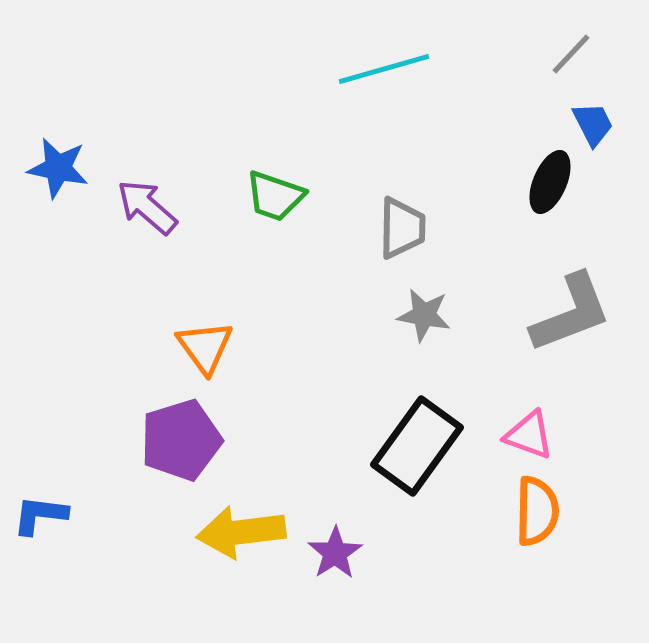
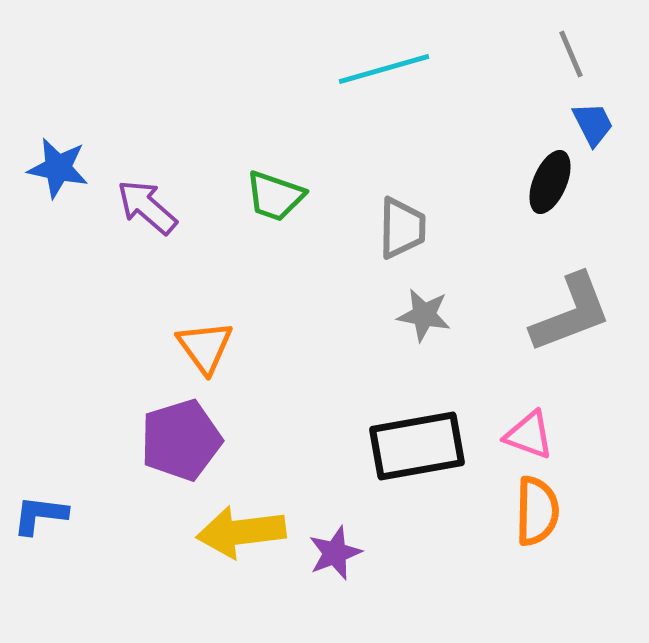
gray line: rotated 66 degrees counterclockwise
black rectangle: rotated 44 degrees clockwise
purple star: rotated 12 degrees clockwise
